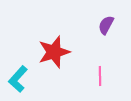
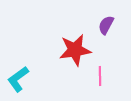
red star: moved 21 px right, 2 px up; rotated 8 degrees clockwise
cyan L-shape: rotated 12 degrees clockwise
